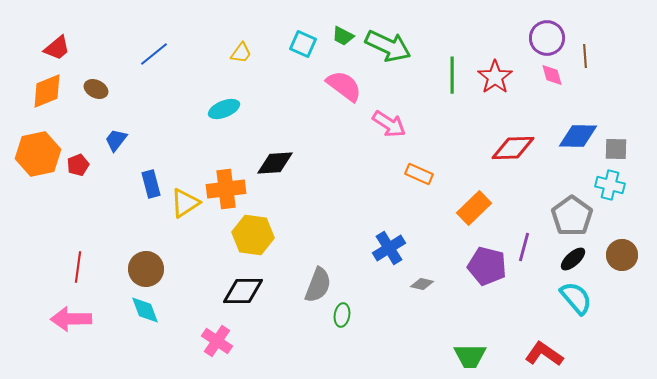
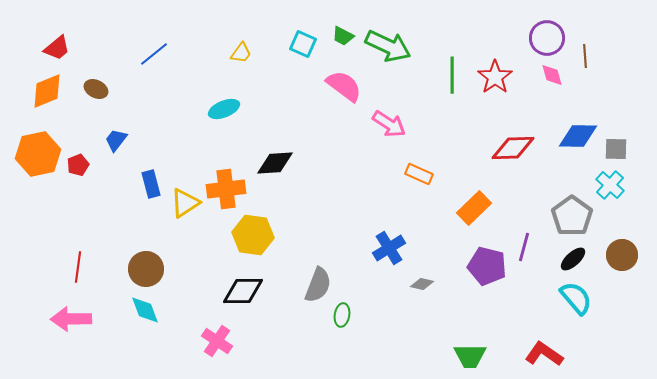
cyan cross at (610, 185): rotated 28 degrees clockwise
